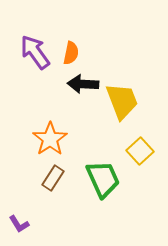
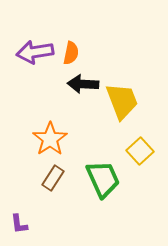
purple arrow: rotated 63 degrees counterclockwise
purple L-shape: rotated 25 degrees clockwise
